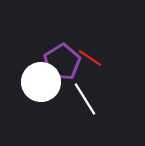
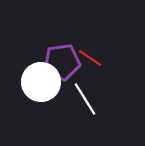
purple pentagon: rotated 24 degrees clockwise
